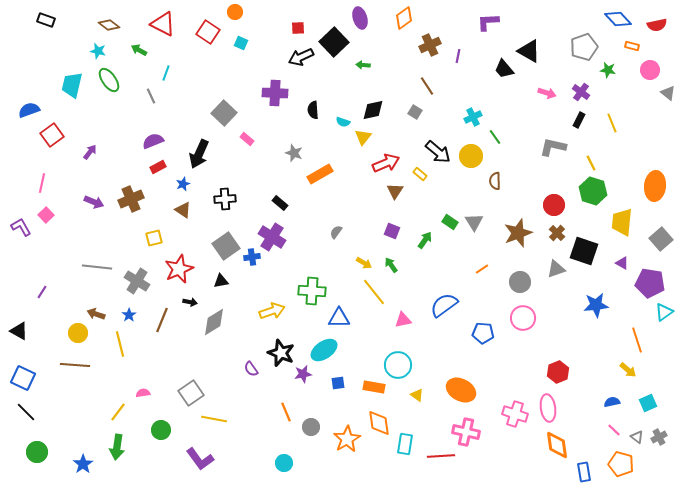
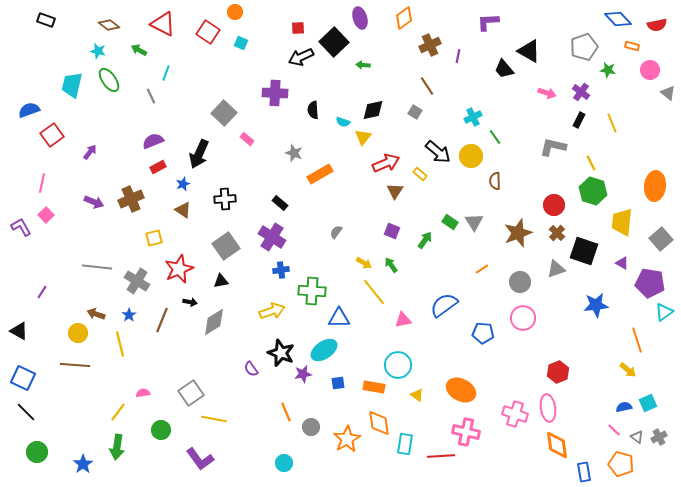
blue cross at (252, 257): moved 29 px right, 13 px down
blue semicircle at (612, 402): moved 12 px right, 5 px down
